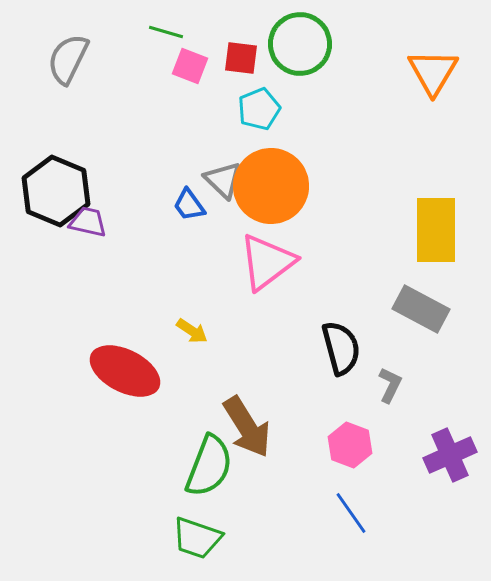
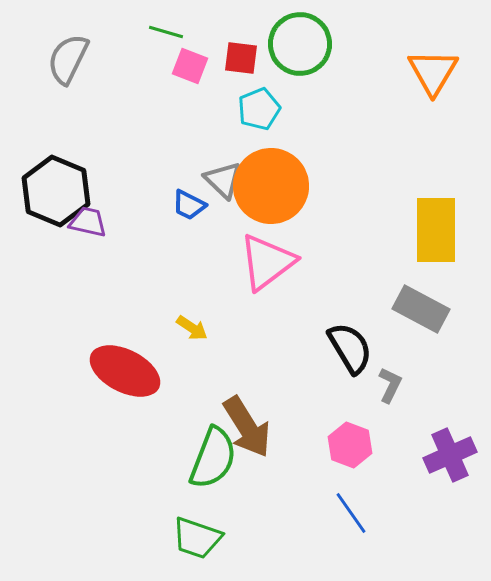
blue trapezoid: rotated 27 degrees counterclockwise
yellow arrow: moved 3 px up
black semicircle: moved 9 px right; rotated 16 degrees counterclockwise
green semicircle: moved 4 px right, 8 px up
